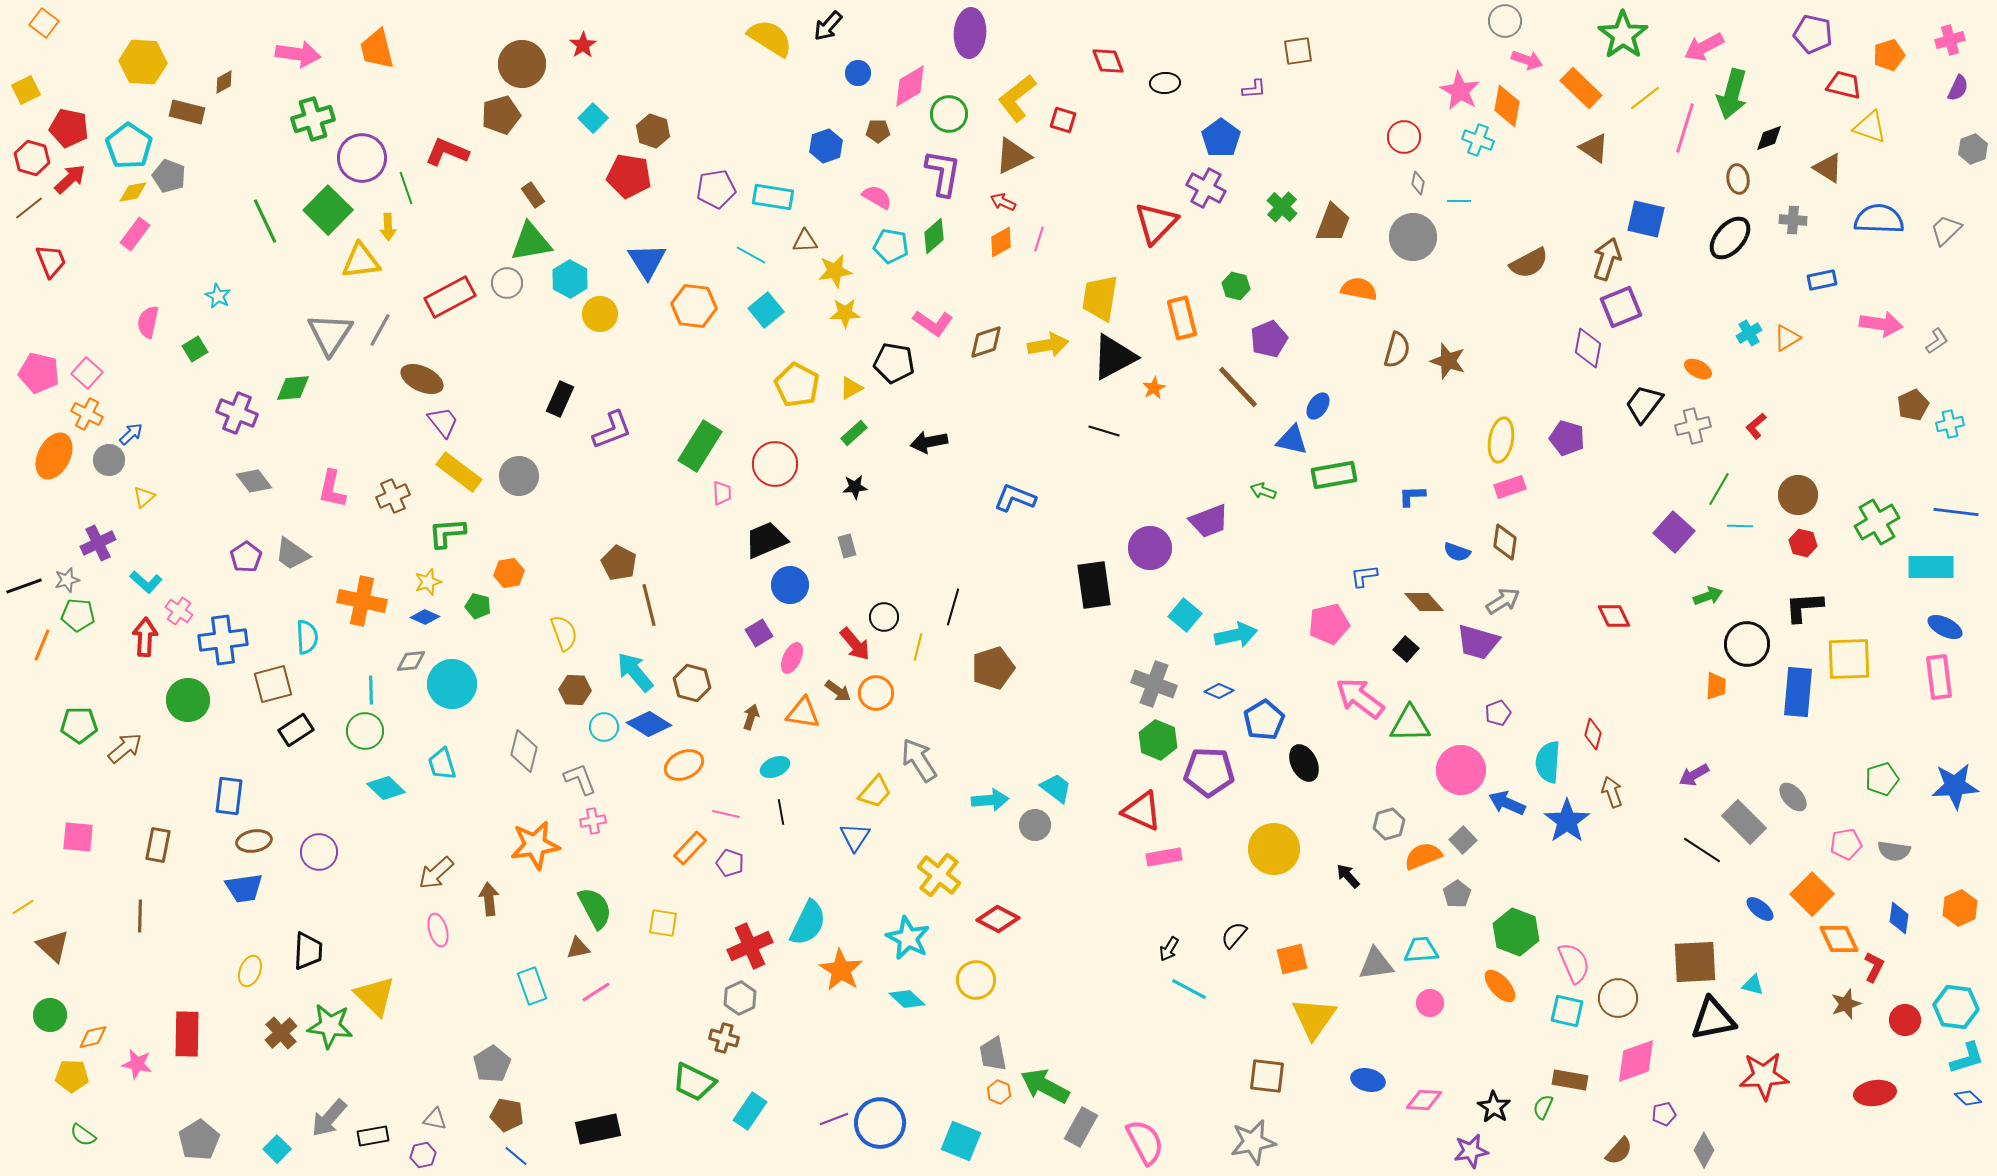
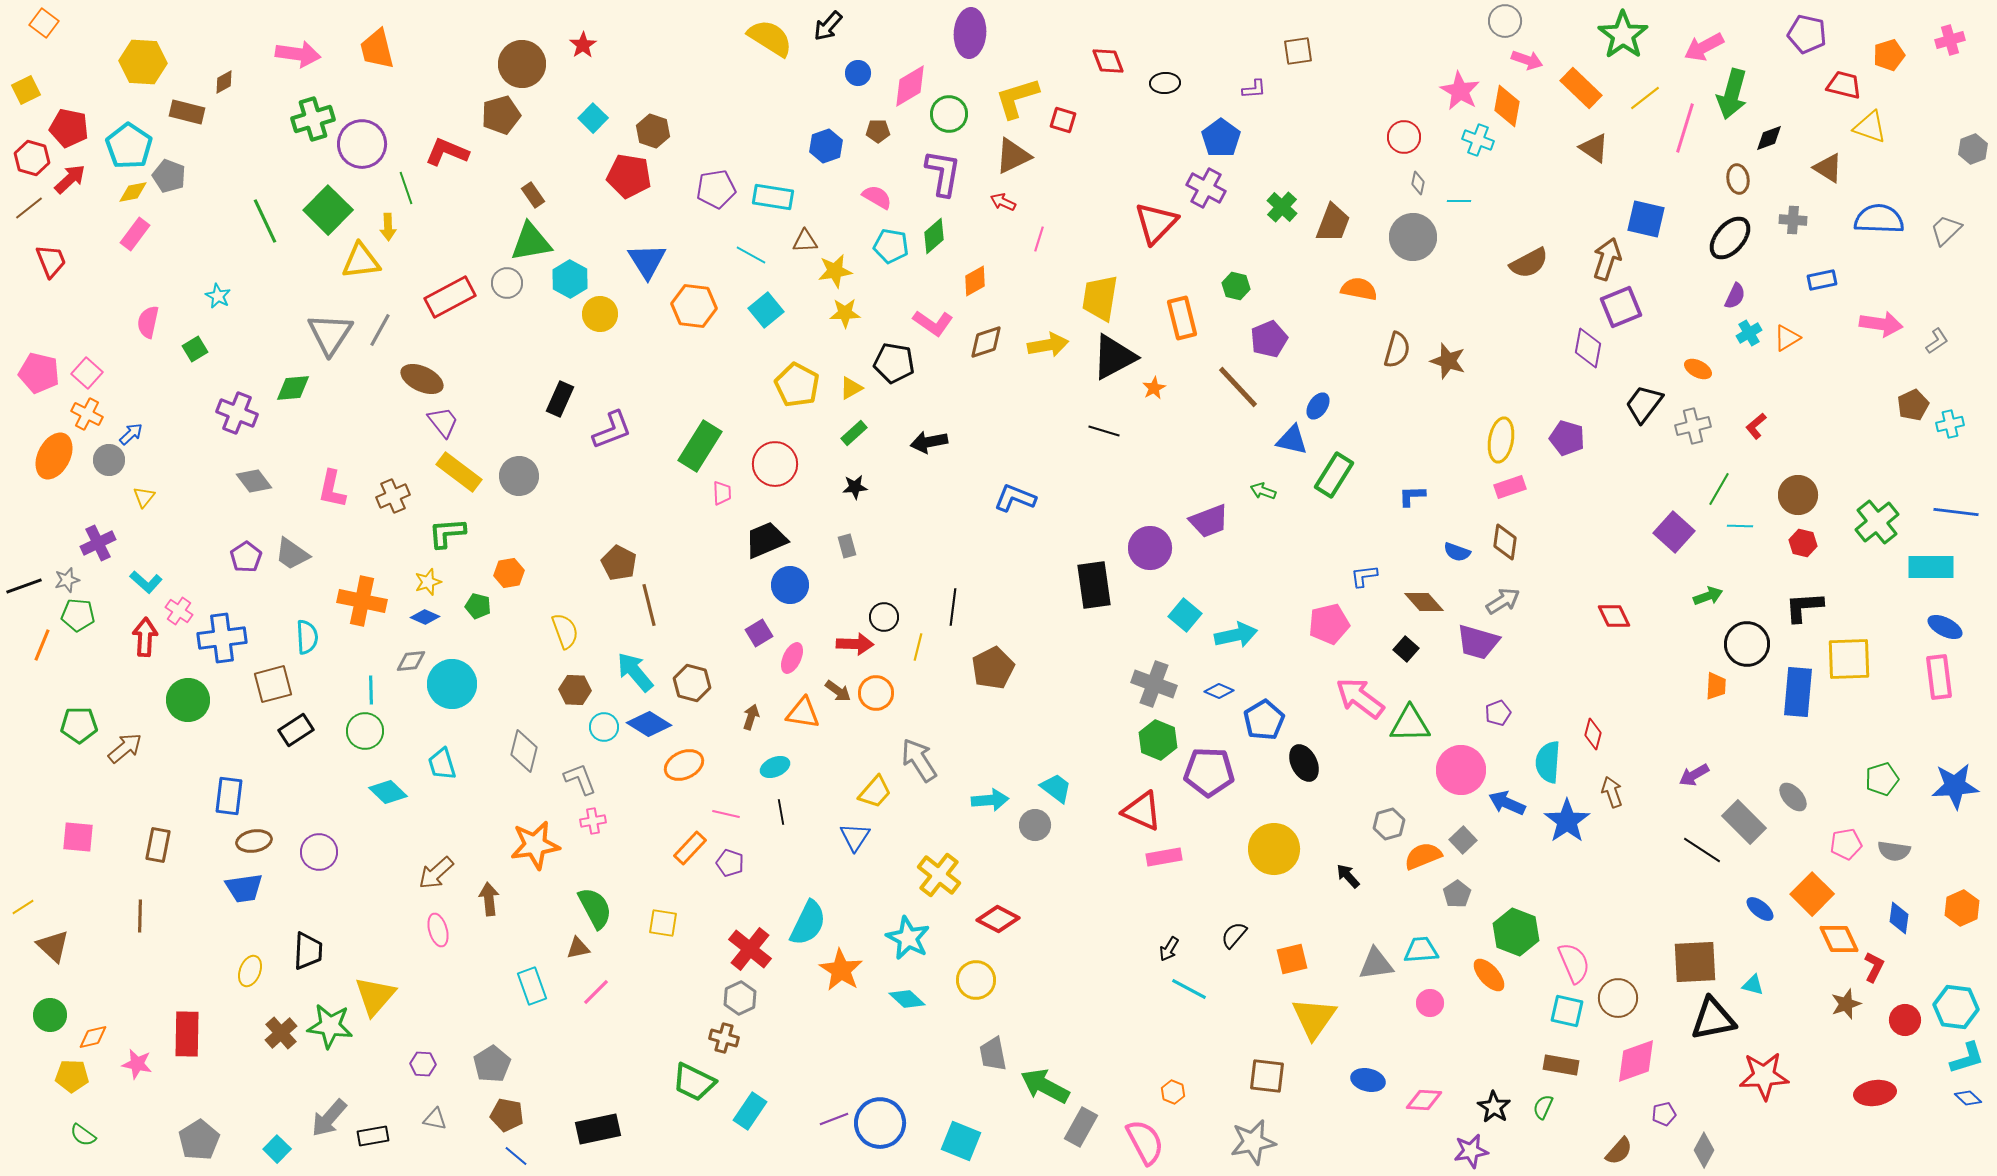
purple pentagon at (1813, 34): moved 6 px left
purple semicircle at (1958, 88): moved 223 px left, 208 px down
yellow L-shape at (1017, 98): rotated 21 degrees clockwise
purple circle at (362, 158): moved 14 px up
orange diamond at (1001, 242): moved 26 px left, 39 px down
green rectangle at (1334, 475): rotated 48 degrees counterclockwise
yellow triangle at (144, 497): rotated 10 degrees counterclockwise
green cross at (1877, 522): rotated 9 degrees counterclockwise
black line at (953, 607): rotated 9 degrees counterclockwise
yellow semicircle at (564, 633): moved 1 px right, 2 px up
blue cross at (223, 640): moved 1 px left, 2 px up
red arrow at (855, 644): rotated 48 degrees counterclockwise
brown pentagon at (993, 668): rotated 9 degrees counterclockwise
cyan diamond at (386, 788): moved 2 px right, 4 px down
orange hexagon at (1960, 908): moved 2 px right
red cross at (750, 946): moved 3 px down; rotated 27 degrees counterclockwise
orange ellipse at (1500, 986): moved 11 px left, 11 px up
pink line at (596, 992): rotated 12 degrees counterclockwise
yellow triangle at (375, 996): rotated 27 degrees clockwise
brown rectangle at (1570, 1080): moved 9 px left, 15 px up
orange hexagon at (999, 1092): moved 174 px right
purple hexagon at (423, 1155): moved 91 px up; rotated 15 degrees clockwise
